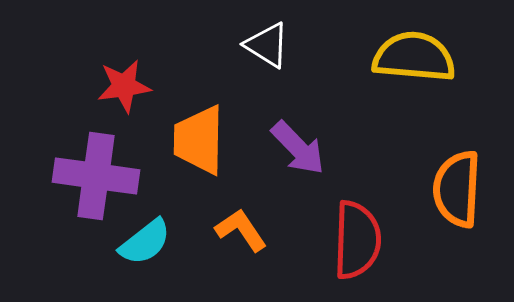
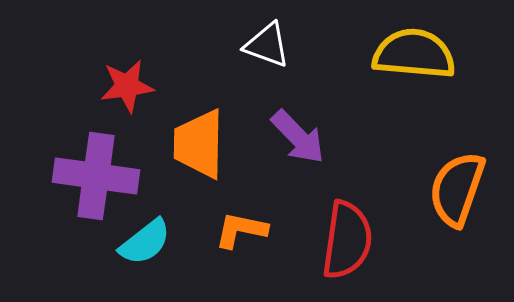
white triangle: rotated 12 degrees counterclockwise
yellow semicircle: moved 3 px up
red star: moved 3 px right
orange trapezoid: moved 4 px down
purple arrow: moved 11 px up
orange semicircle: rotated 16 degrees clockwise
orange L-shape: rotated 44 degrees counterclockwise
red semicircle: moved 10 px left; rotated 6 degrees clockwise
